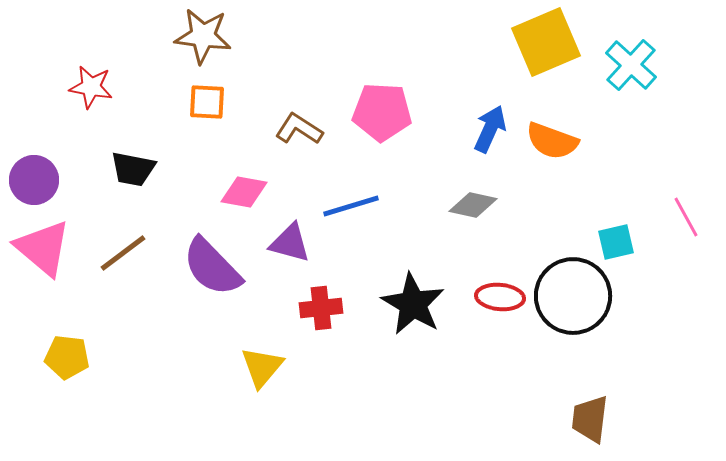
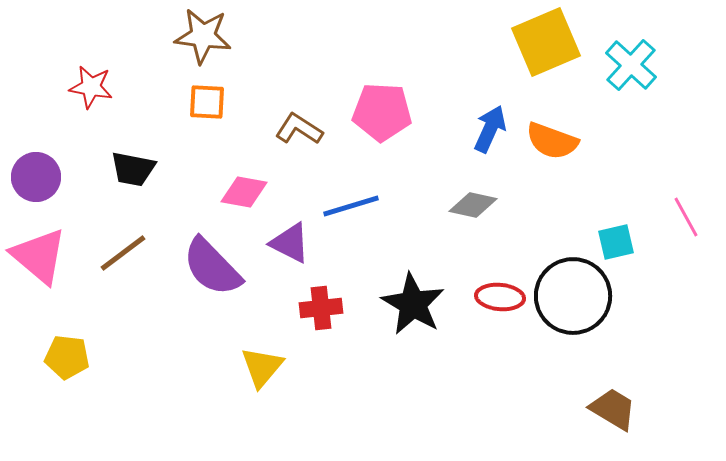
purple circle: moved 2 px right, 3 px up
purple triangle: rotated 12 degrees clockwise
pink triangle: moved 4 px left, 8 px down
brown trapezoid: moved 23 px right, 10 px up; rotated 114 degrees clockwise
